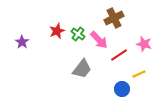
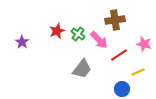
brown cross: moved 1 px right, 2 px down; rotated 18 degrees clockwise
yellow line: moved 1 px left, 2 px up
